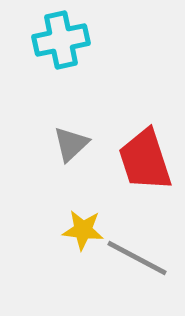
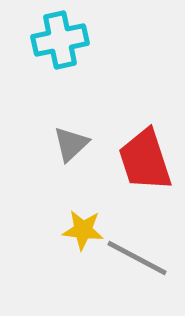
cyan cross: moved 1 px left
